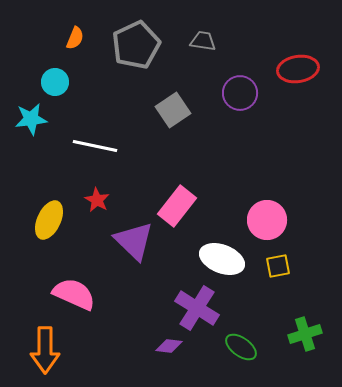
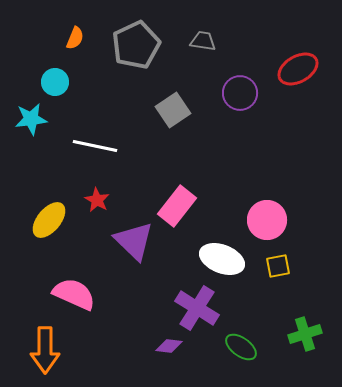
red ellipse: rotated 21 degrees counterclockwise
yellow ellipse: rotated 15 degrees clockwise
